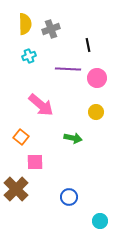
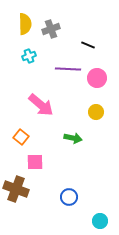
black line: rotated 56 degrees counterclockwise
brown cross: rotated 25 degrees counterclockwise
